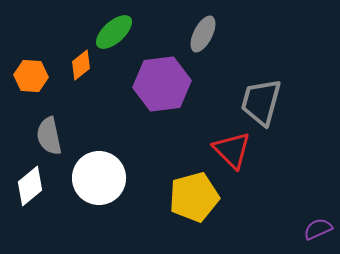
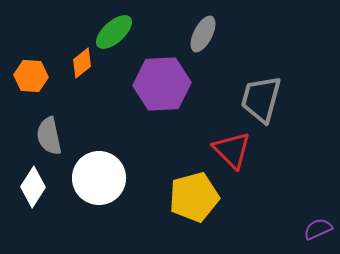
orange diamond: moved 1 px right, 2 px up
purple hexagon: rotated 4 degrees clockwise
gray trapezoid: moved 3 px up
white diamond: moved 3 px right, 1 px down; rotated 18 degrees counterclockwise
